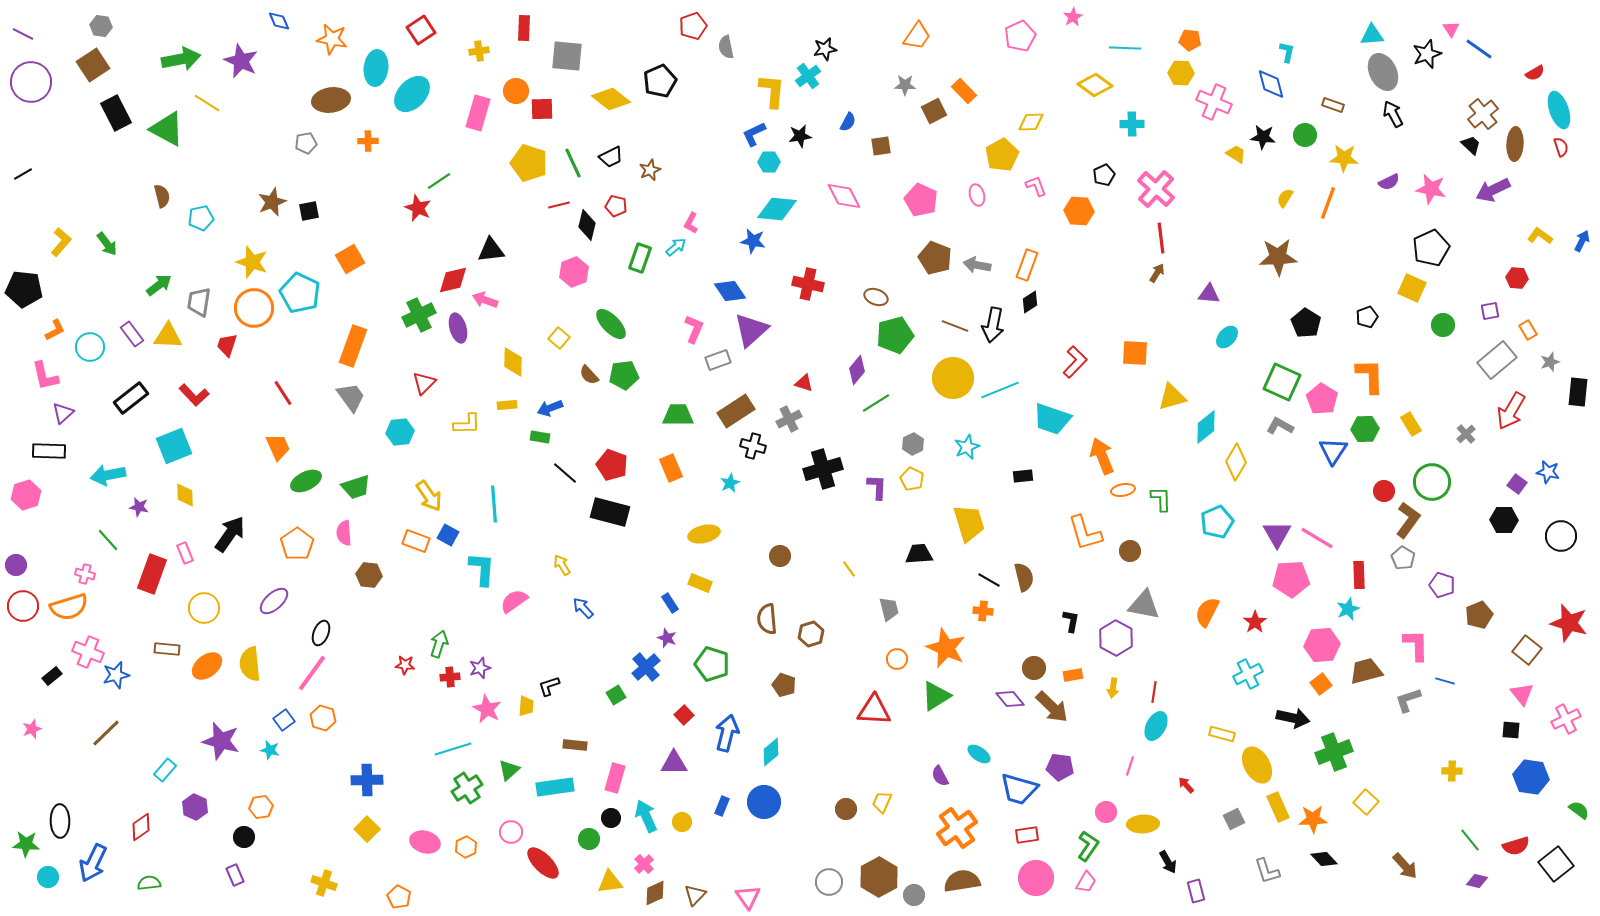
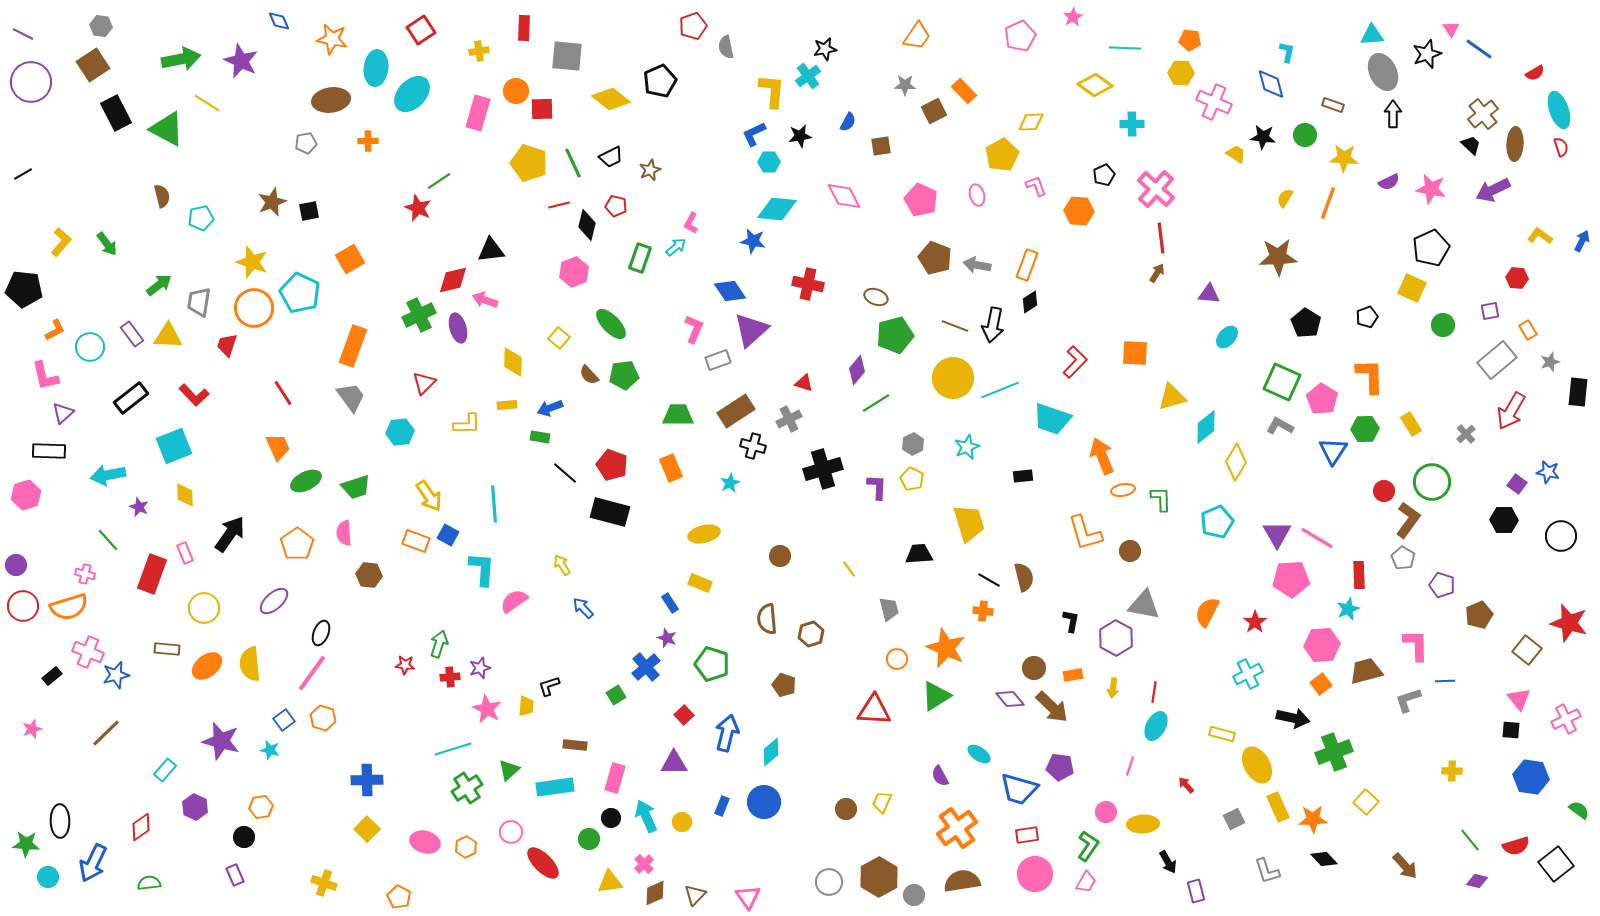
black arrow at (1393, 114): rotated 28 degrees clockwise
purple star at (139, 507): rotated 12 degrees clockwise
blue line at (1445, 681): rotated 18 degrees counterclockwise
pink triangle at (1522, 694): moved 3 px left, 5 px down
pink circle at (1036, 878): moved 1 px left, 4 px up
